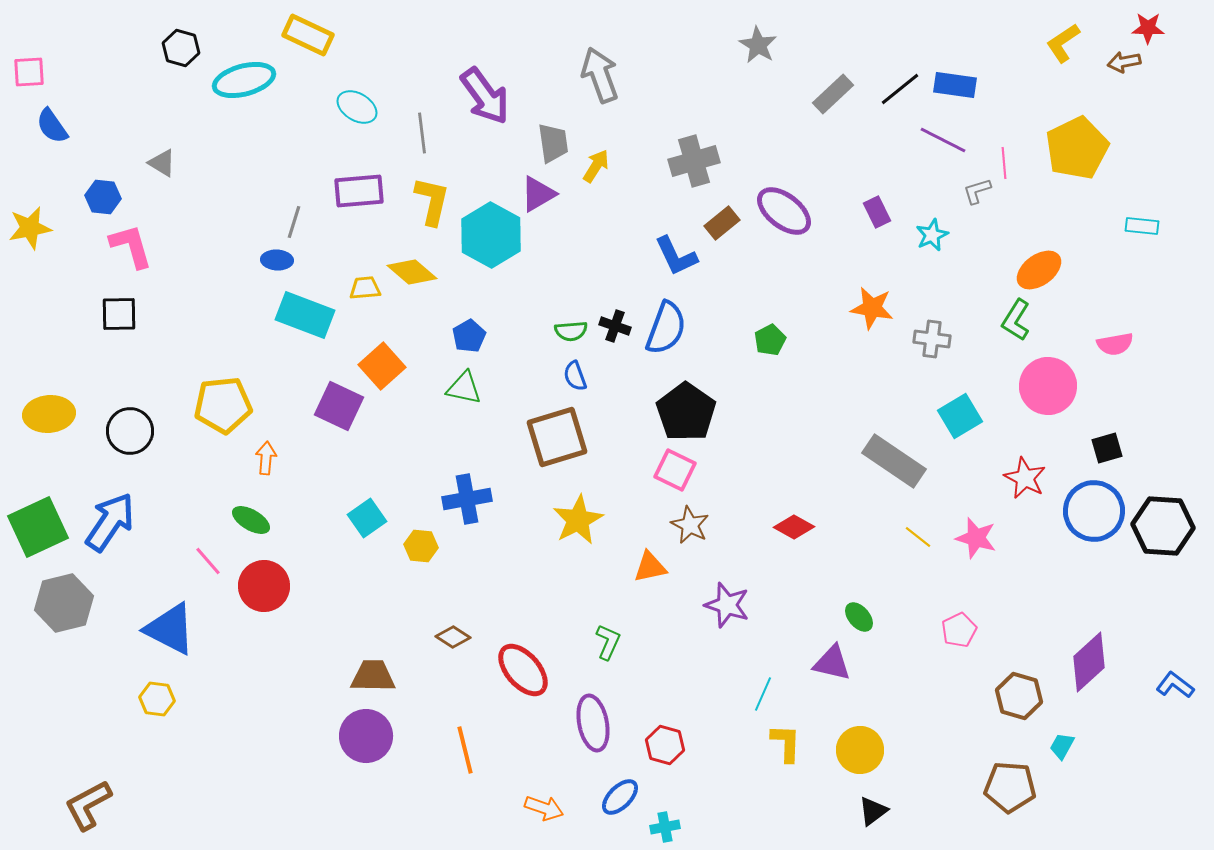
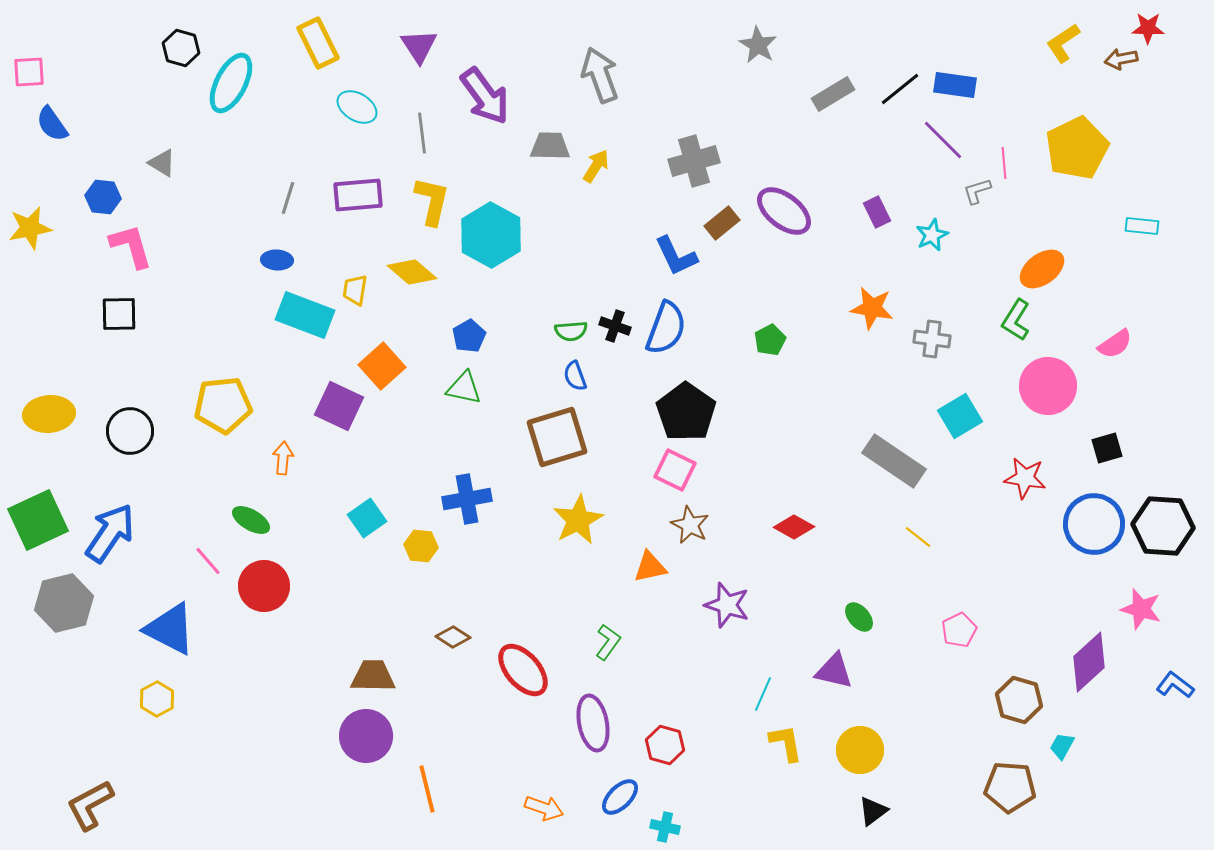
yellow rectangle at (308, 35): moved 10 px right, 8 px down; rotated 39 degrees clockwise
brown arrow at (1124, 62): moved 3 px left, 3 px up
cyan ellipse at (244, 80): moved 13 px left, 3 px down; rotated 48 degrees counterclockwise
gray rectangle at (833, 94): rotated 12 degrees clockwise
blue semicircle at (52, 126): moved 2 px up
purple line at (943, 140): rotated 18 degrees clockwise
gray trapezoid at (553, 143): moved 3 px left, 3 px down; rotated 81 degrees counterclockwise
purple rectangle at (359, 191): moved 1 px left, 4 px down
purple triangle at (538, 194): moved 119 px left, 148 px up; rotated 33 degrees counterclockwise
gray line at (294, 222): moved 6 px left, 24 px up
orange ellipse at (1039, 270): moved 3 px right, 1 px up
yellow trapezoid at (365, 288): moved 10 px left, 2 px down; rotated 76 degrees counterclockwise
pink semicircle at (1115, 344): rotated 24 degrees counterclockwise
orange arrow at (266, 458): moved 17 px right
red star at (1025, 478): rotated 18 degrees counterclockwise
blue circle at (1094, 511): moved 13 px down
blue arrow at (110, 522): moved 11 px down
green square at (38, 527): moved 7 px up
pink star at (976, 538): moved 165 px right, 71 px down
green L-shape at (608, 642): rotated 12 degrees clockwise
purple triangle at (832, 663): moved 2 px right, 8 px down
brown hexagon at (1019, 696): moved 4 px down
yellow hexagon at (157, 699): rotated 24 degrees clockwise
yellow L-shape at (786, 743): rotated 12 degrees counterclockwise
orange line at (465, 750): moved 38 px left, 39 px down
brown L-shape at (88, 805): moved 2 px right
cyan cross at (665, 827): rotated 24 degrees clockwise
